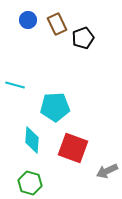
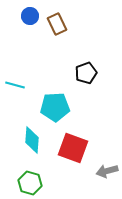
blue circle: moved 2 px right, 4 px up
black pentagon: moved 3 px right, 35 px down
gray arrow: rotated 10 degrees clockwise
